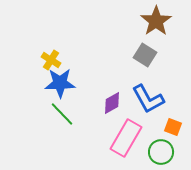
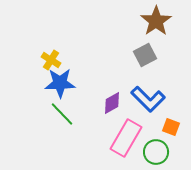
gray square: rotated 30 degrees clockwise
blue L-shape: rotated 16 degrees counterclockwise
orange square: moved 2 px left
green circle: moved 5 px left
